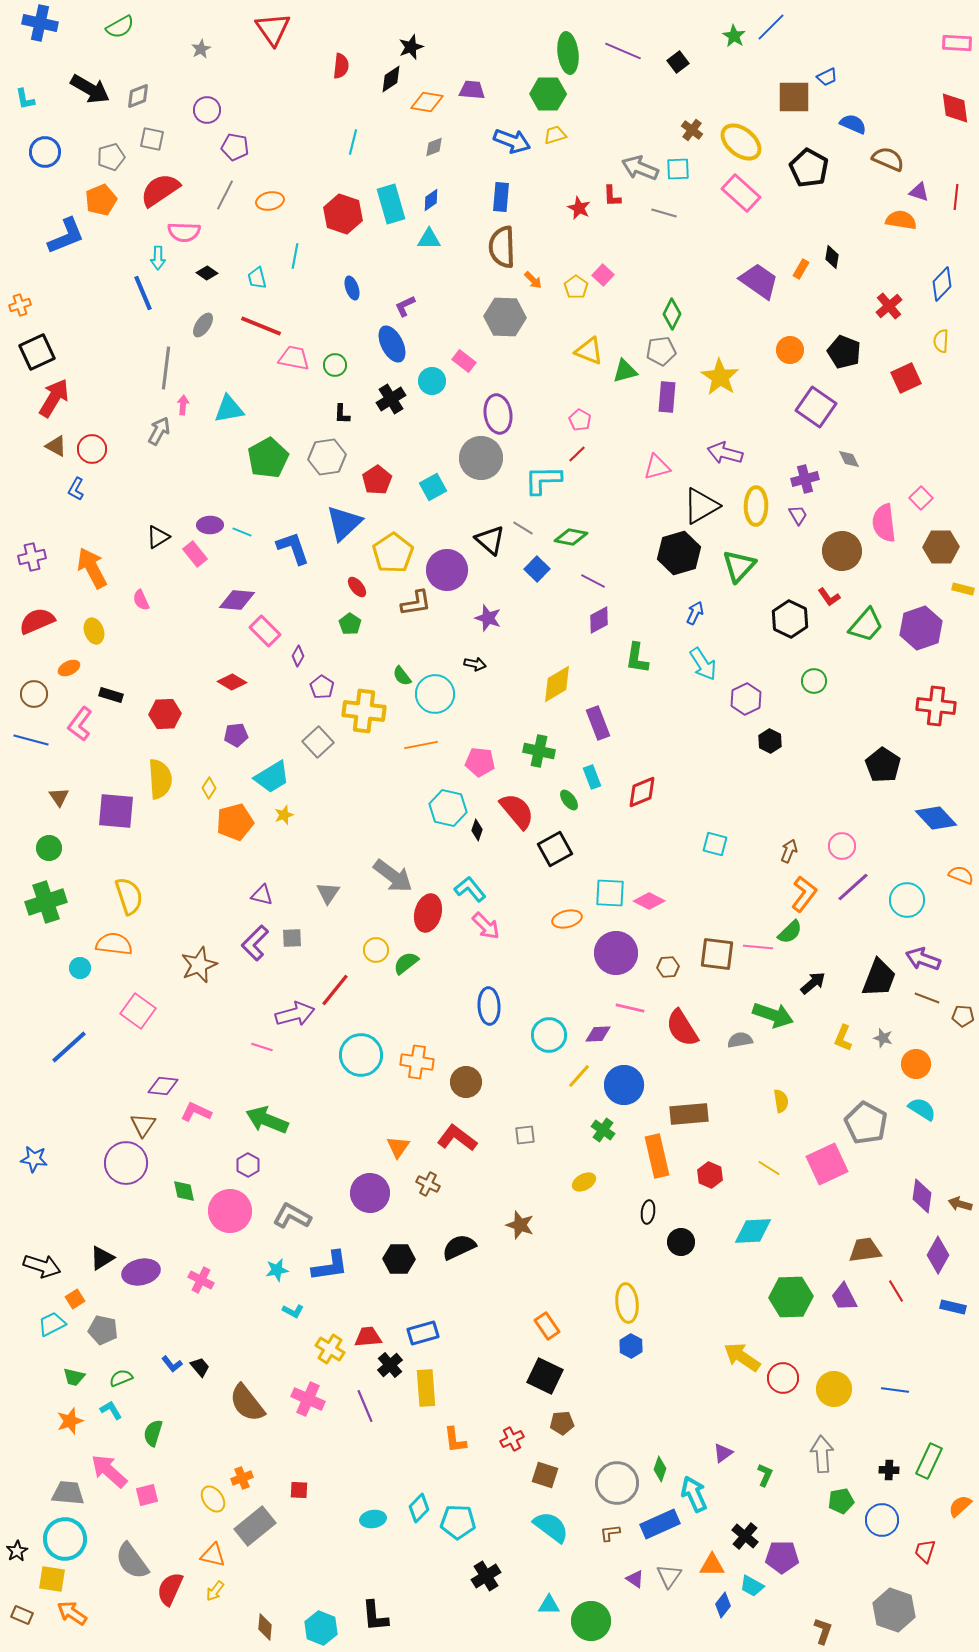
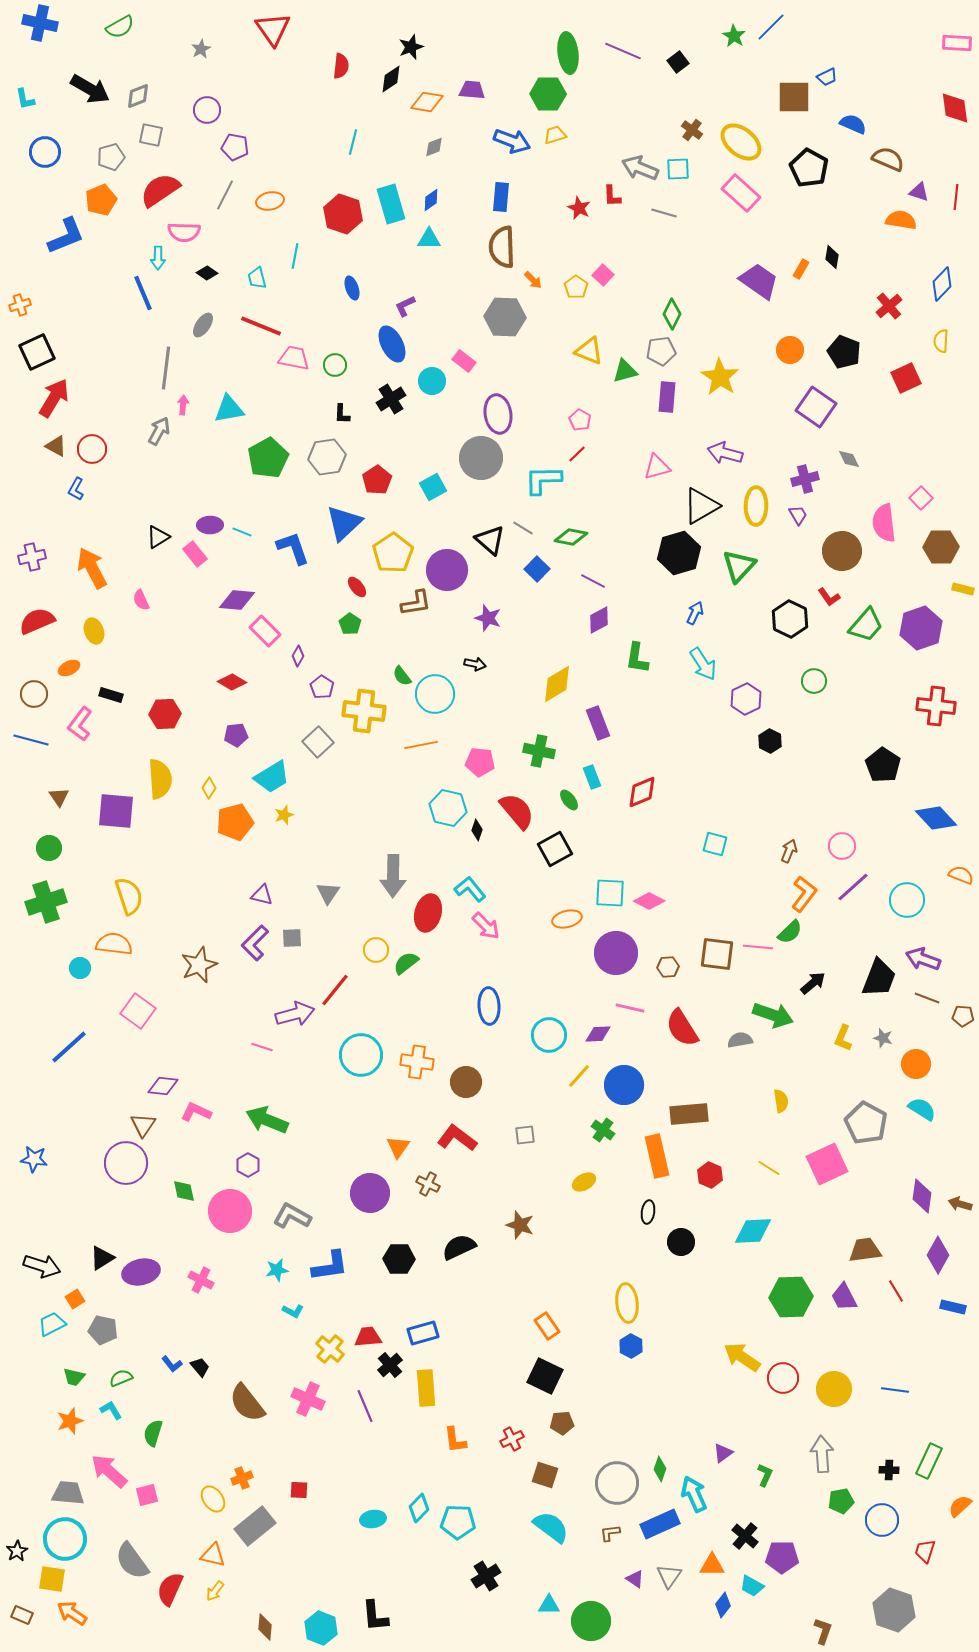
gray square at (152, 139): moved 1 px left, 4 px up
gray arrow at (393, 876): rotated 54 degrees clockwise
yellow cross at (330, 1349): rotated 8 degrees clockwise
